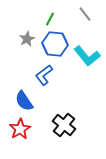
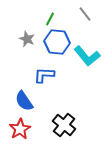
gray star: rotated 21 degrees counterclockwise
blue hexagon: moved 2 px right, 2 px up
blue L-shape: rotated 40 degrees clockwise
